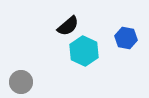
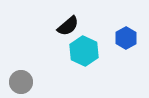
blue hexagon: rotated 20 degrees clockwise
